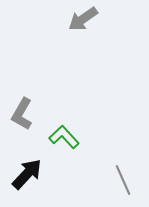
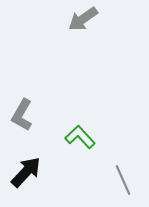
gray L-shape: moved 1 px down
green L-shape: moved 16 px right
black arrow: moved 1 px left, 2 px up
